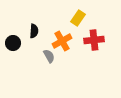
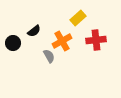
yellow rectangle: rotated 14 degrees clockwise
black semicircle: rotated 48 degrees clockwise
red cross: moved 2 px right
